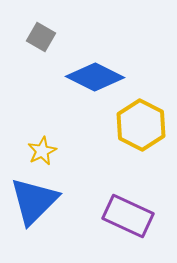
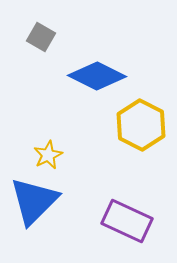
blue diamond: moved 2 px right, 1 px up
yellow star: moved 6 px right, 4 px down
purple rectangle: moved 1 px left, 5 px down
